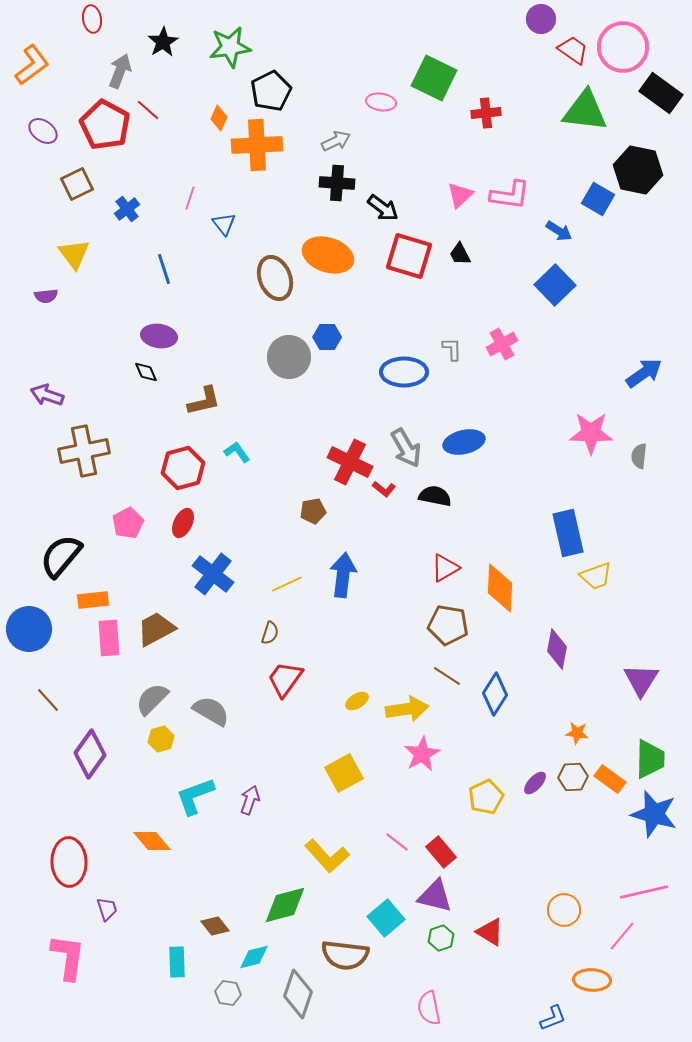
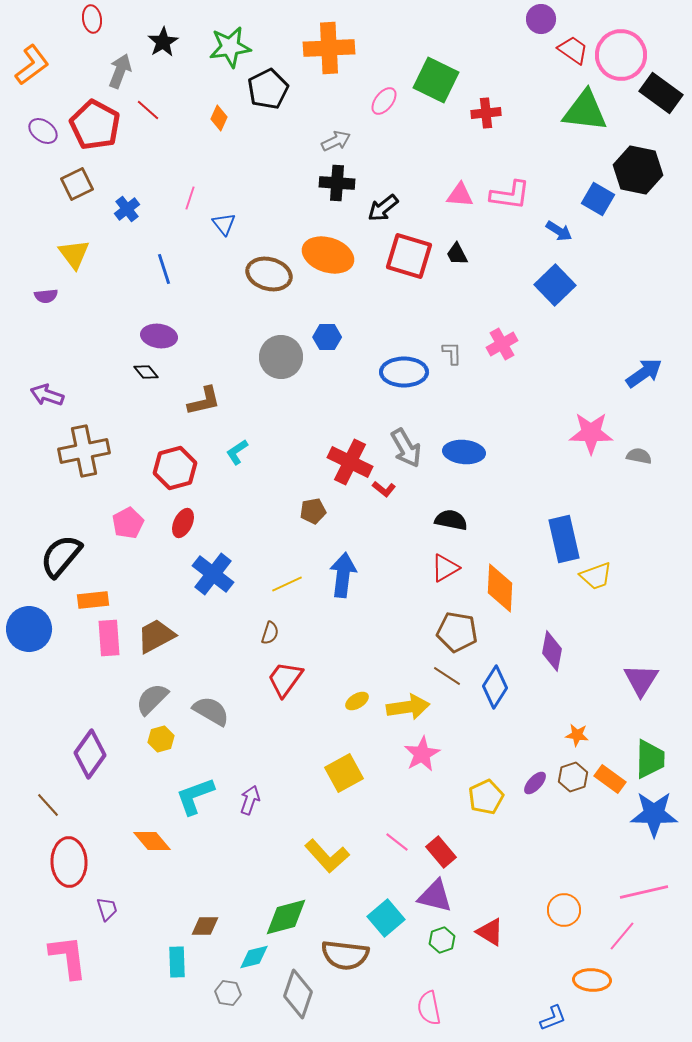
pink circle at (623, 47): moved 2 px left, 8 px down
green square at (434, 78): moved 2 px right, 2 px down
black pentagon at (271, 91): moved 3 px left, 2 px up
pink ellipse at (381, 102): moved 3 px right, 1 px up; rotated 60 degrees counterclockwise
red pentagon at (105, 125): moved 10 px left
orange cross at (257, 145): moved 72 px right, 97 px up
pink triangle at (460, 195): rotated 48 degrees clockwise
black arrow at (383, 208): rotated 104 degrees clockwise
black trapezoid at (460, 254): moved 3 px left
brown ellipse at (275, 278): moved 6 px left, 4 px up; rotated 54 degrees counterclockwise
gray L-shape at (452, 349): moved 4 px down
gray circle at (289, 357): moved 8 px left
black diamond at (146, 372): rotated 15 degrees counterclockwise
blue ellipse at (464, 442): moved 10 px down; rotated 18 degrees clockwise
cyan L-shape at (237, 452): rotated 88 degrees counterclockwise
gray semicircle at (639, 456): rotated 95 degrees clockwise
red hexagon at (183, 468): moved 8 px left
black semicircle at (435, 496): moved 16 px right, 24 px down
blue rectangle at (568, 533): moved 4 px left, 6 px down
brown pentagon at (448, 625): moved 9 px right, 7 px down
brown trapezoid at (156, 629): moved 7 px down
purple diamond at (557, 649): moved 5 px left, 2 px down
blue diamond at (495, 694): moved 7 px up
brown line at (48, 700): moved 105 px down
yellow arrow at (407, 709): moved 1 px right, 2 px up
orange star at (577, 733): moved 2 px down
brown hexagon at (573, 777): rotated 16 degrees counterclockwise
blue star at (654, 814): rotated 15 degrees counterclockwise
green diamond at (285, 905): moved 1 px right, 12 px down
brown diamond at (215, 926): moved 10 px left; rotated 52 degrees counterclockwise
green hexagon at (441, 938): moved 1 px right, 2 px down
pink L-shape at (68, 957): rotated 15 degrees counterclockwise
